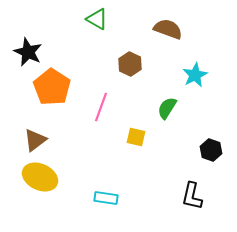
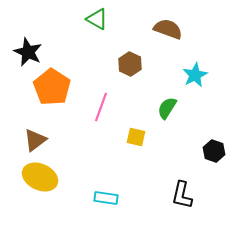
black hexagon: moved 3 px right, 1 px down
black L-shape: moved 10 px left, 1 px up
